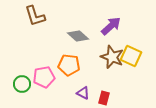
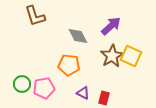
gray diamond: rotated 20 degrees clockwise
brown star: moved 1 px up; rotated 20 degrees clockwise
pink pentagon: moved 11 px down
